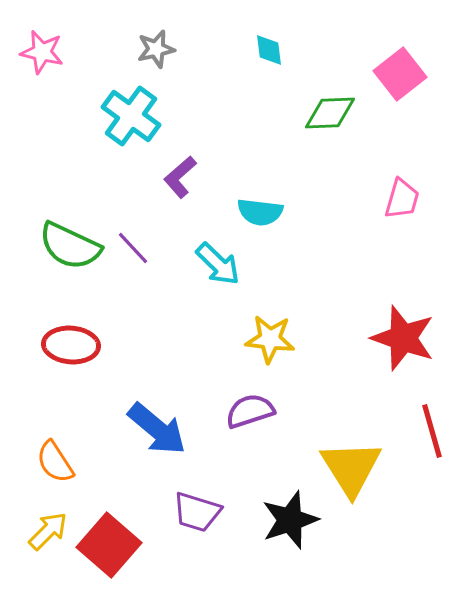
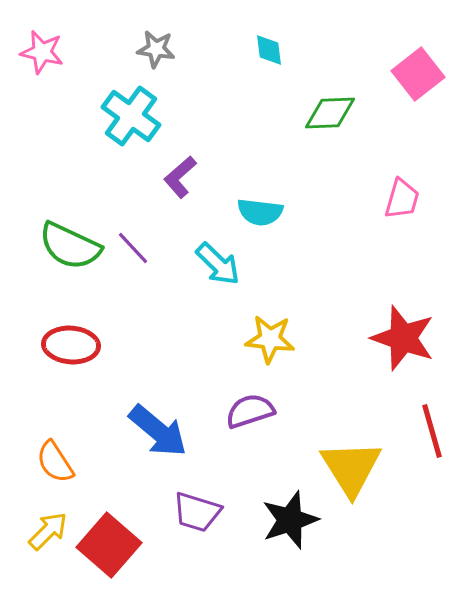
gray star: rotated 21 degrees clockwise
pink square: moved 18 px right
blue arrow: moved 1 px right, 2 px down
